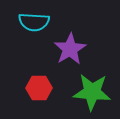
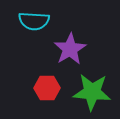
cyan semicircle: moved 1 px up
red hexagon: moved 8 px right
